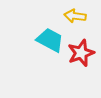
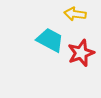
yellow arrow: moved 2 px up
